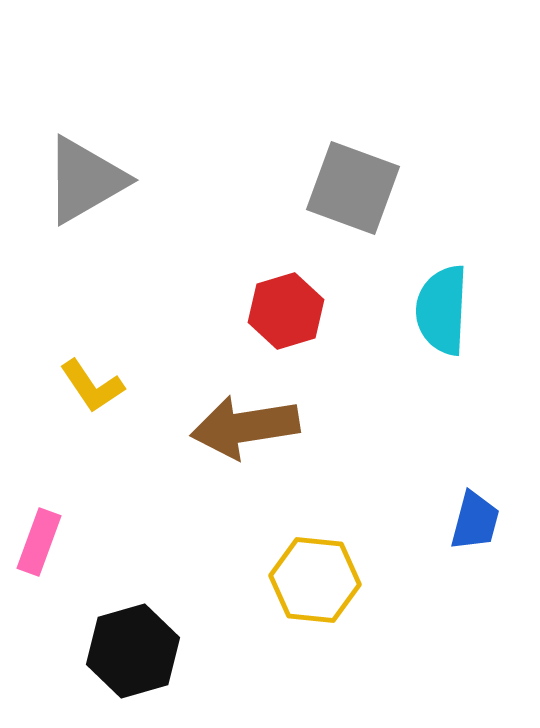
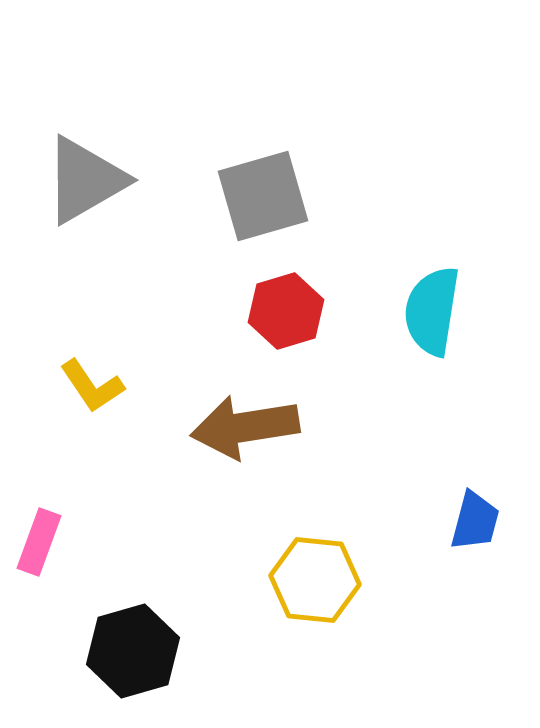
gray square: moved 90 px left, 8 px down; rotated 36 degrees counterclockwise
cyan semicircle: moved 10 px left, 1 px down; rotated 6 degrees clockwise
